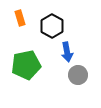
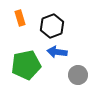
black hexagon: rotated 10 degrees clockwise
blue arrow: moved 10 px left; rotated 108 degrees clockwise
